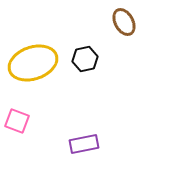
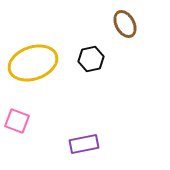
brown ellipse: moved 1 px right, 2 px down
black hexagon: moved 6 px right
